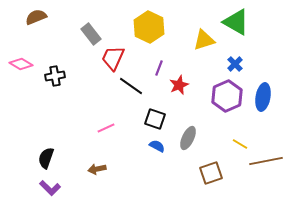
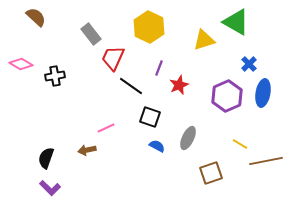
brown semicircle: rotated 65 degrees clockwise
blue cross: moved 14 px right
blue ellipse: moved 4 px up
black square: moved 5 px left, 2 px up
brown arrow: moved 10 px left, 19 px up
